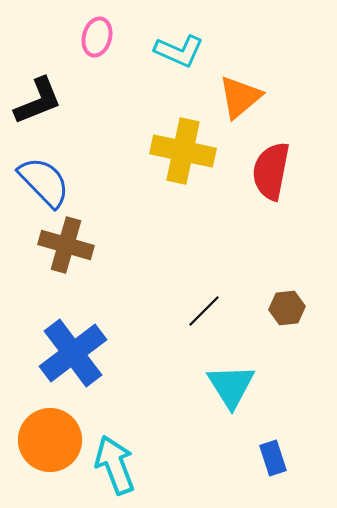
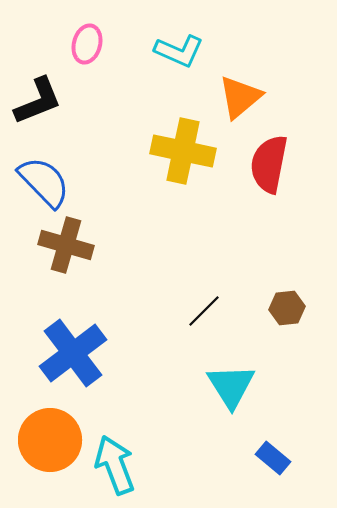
pink ellipse: moved 10 px left, 7 px down
red semicircle: moved 2 px left, 7 px up
blue rectangle: rotated 32 degrees counterclockwise
